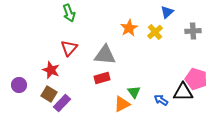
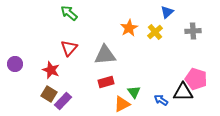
green arrow: rotated 150 degrees clockwise
gray triangle: rotated 10 degrees counterclockwise
red rectangle: moved 4 px right, 4 px down
purple circle: moved 4 px left, 21 px up
purple rectangle: moved 1 px right, 2 px up
